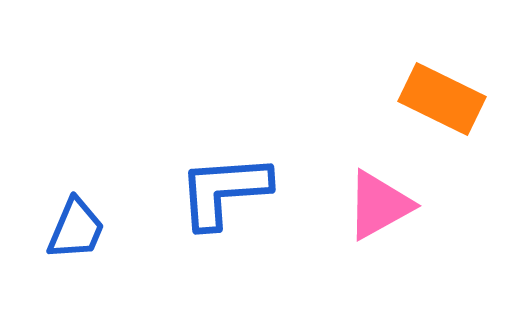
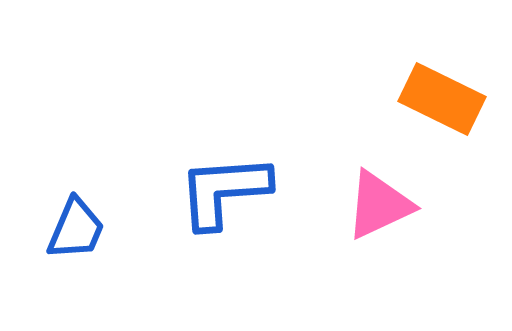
pink triangle: rotated 4 degrees clockwise
